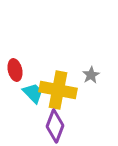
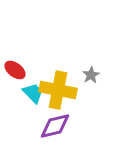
red ellipse: rotated 40 degrees counterclockwise
purple diamond: rotated 56 degrees clockwise
